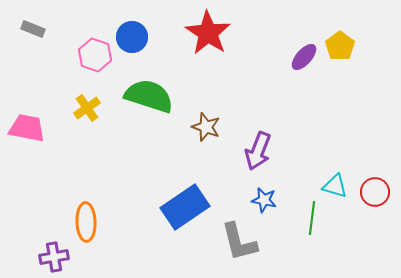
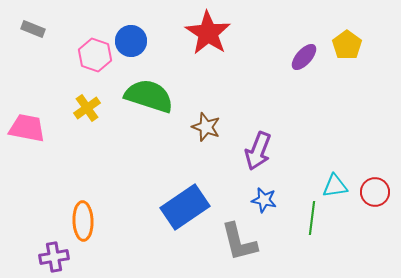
blue circle: moved 1 px left, 4 px down
yellow pentagon: moved 7 px right, 1 px up
cyan triangle: rotated 24 degrees counterclockwise
orange ellipse: moved 3 px left, 1 px up
